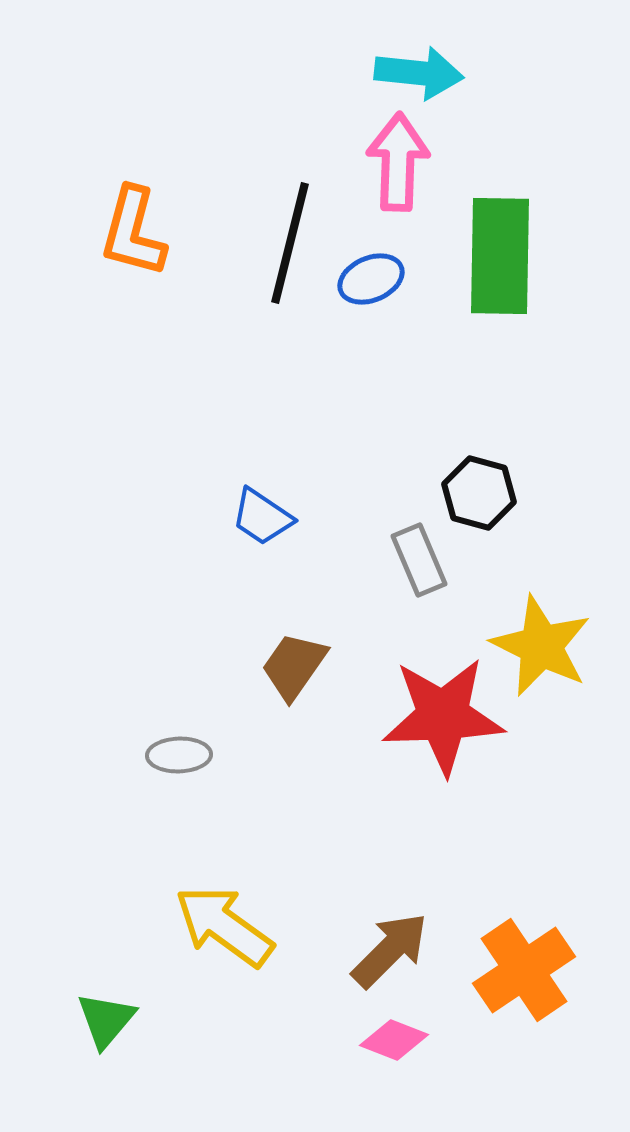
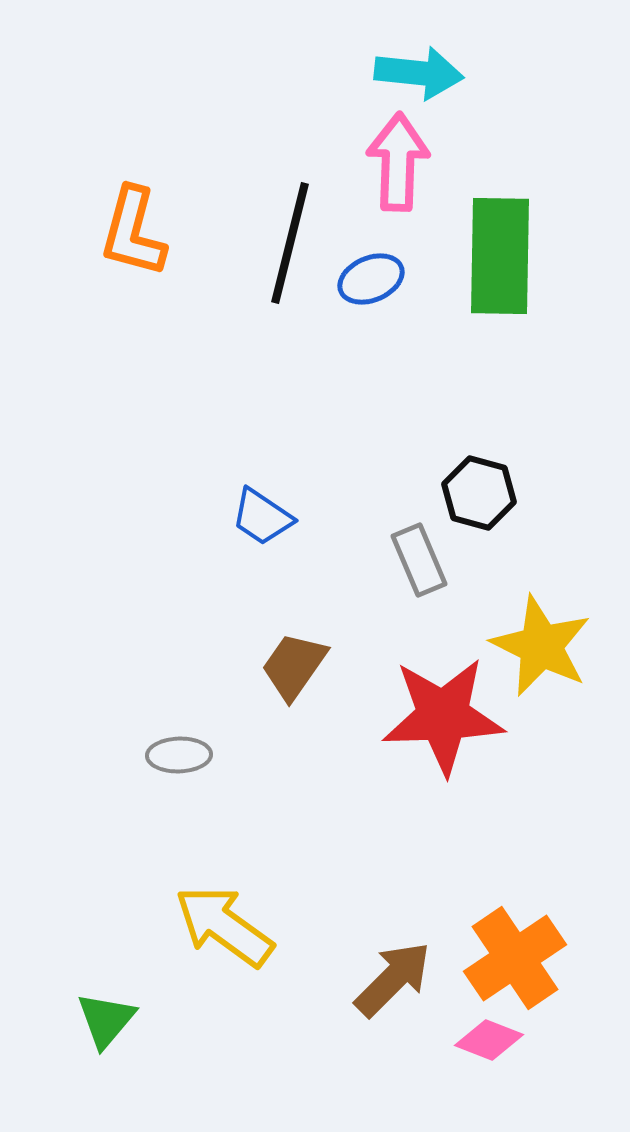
brown arrow: moved 3 px right, 29 px down
orange cross: moved 9 px left, 12 px up
pink diamond: moved 95 px right
